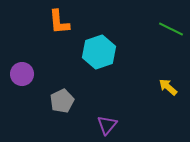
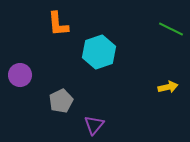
orange L-shape: moved 1 px left, 2 px down
purple circle: moved 2 px left, 1 px down
yellow arrow: rotated 126 degrees clockwise
gray pentagon: moved 1 px left
purple triangle: moved 13 px left
